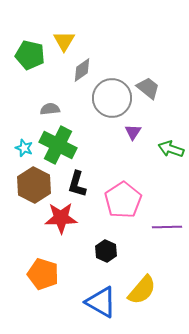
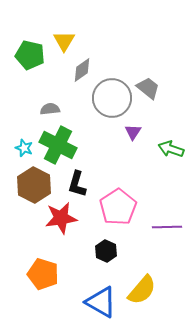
pink pentagon: moved 5 px left, 7 px down
red star: rotated 8 degrees counterclockwise
